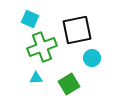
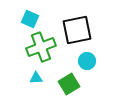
green cross: moved 1 px left
cyan circle: moved 5 px left, 3 px down
